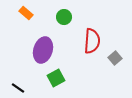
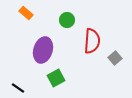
green circle: moved 3 px right, 3 px down
